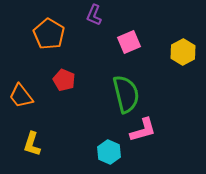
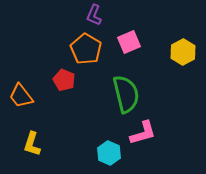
orange pentagon: moved 37 px right, 15 px down
pink L-shape: moved 3 px down
cyan hexagon: moved 1 px down
